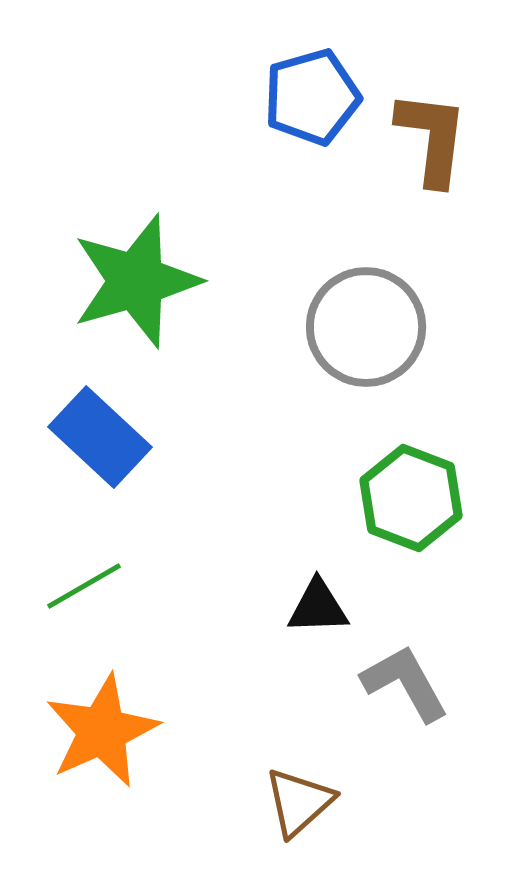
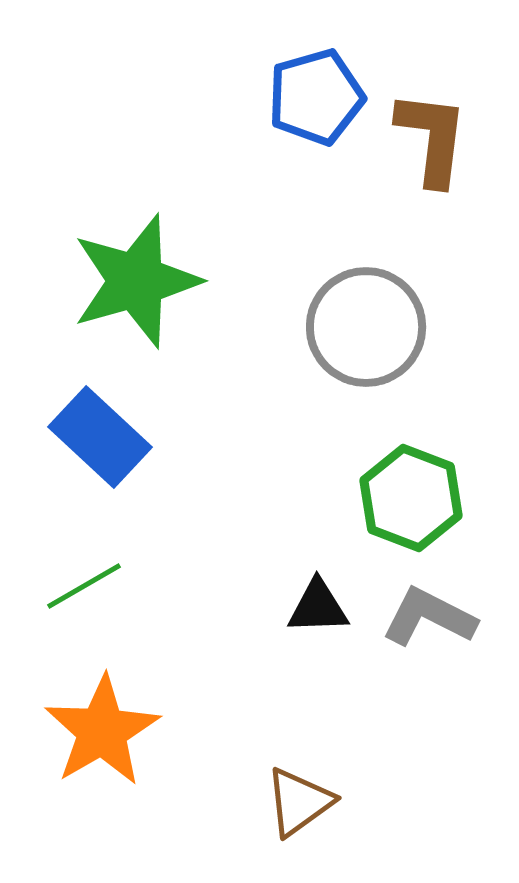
blue pentagon: moved 4 px right
gray L-shape: moved 24 px right, 66 px up; rotated 34 degrees counterclockwise
orange star: rotated 6 degrees counterclockwise
brown triangle: rotated 6 degrees clockwise
